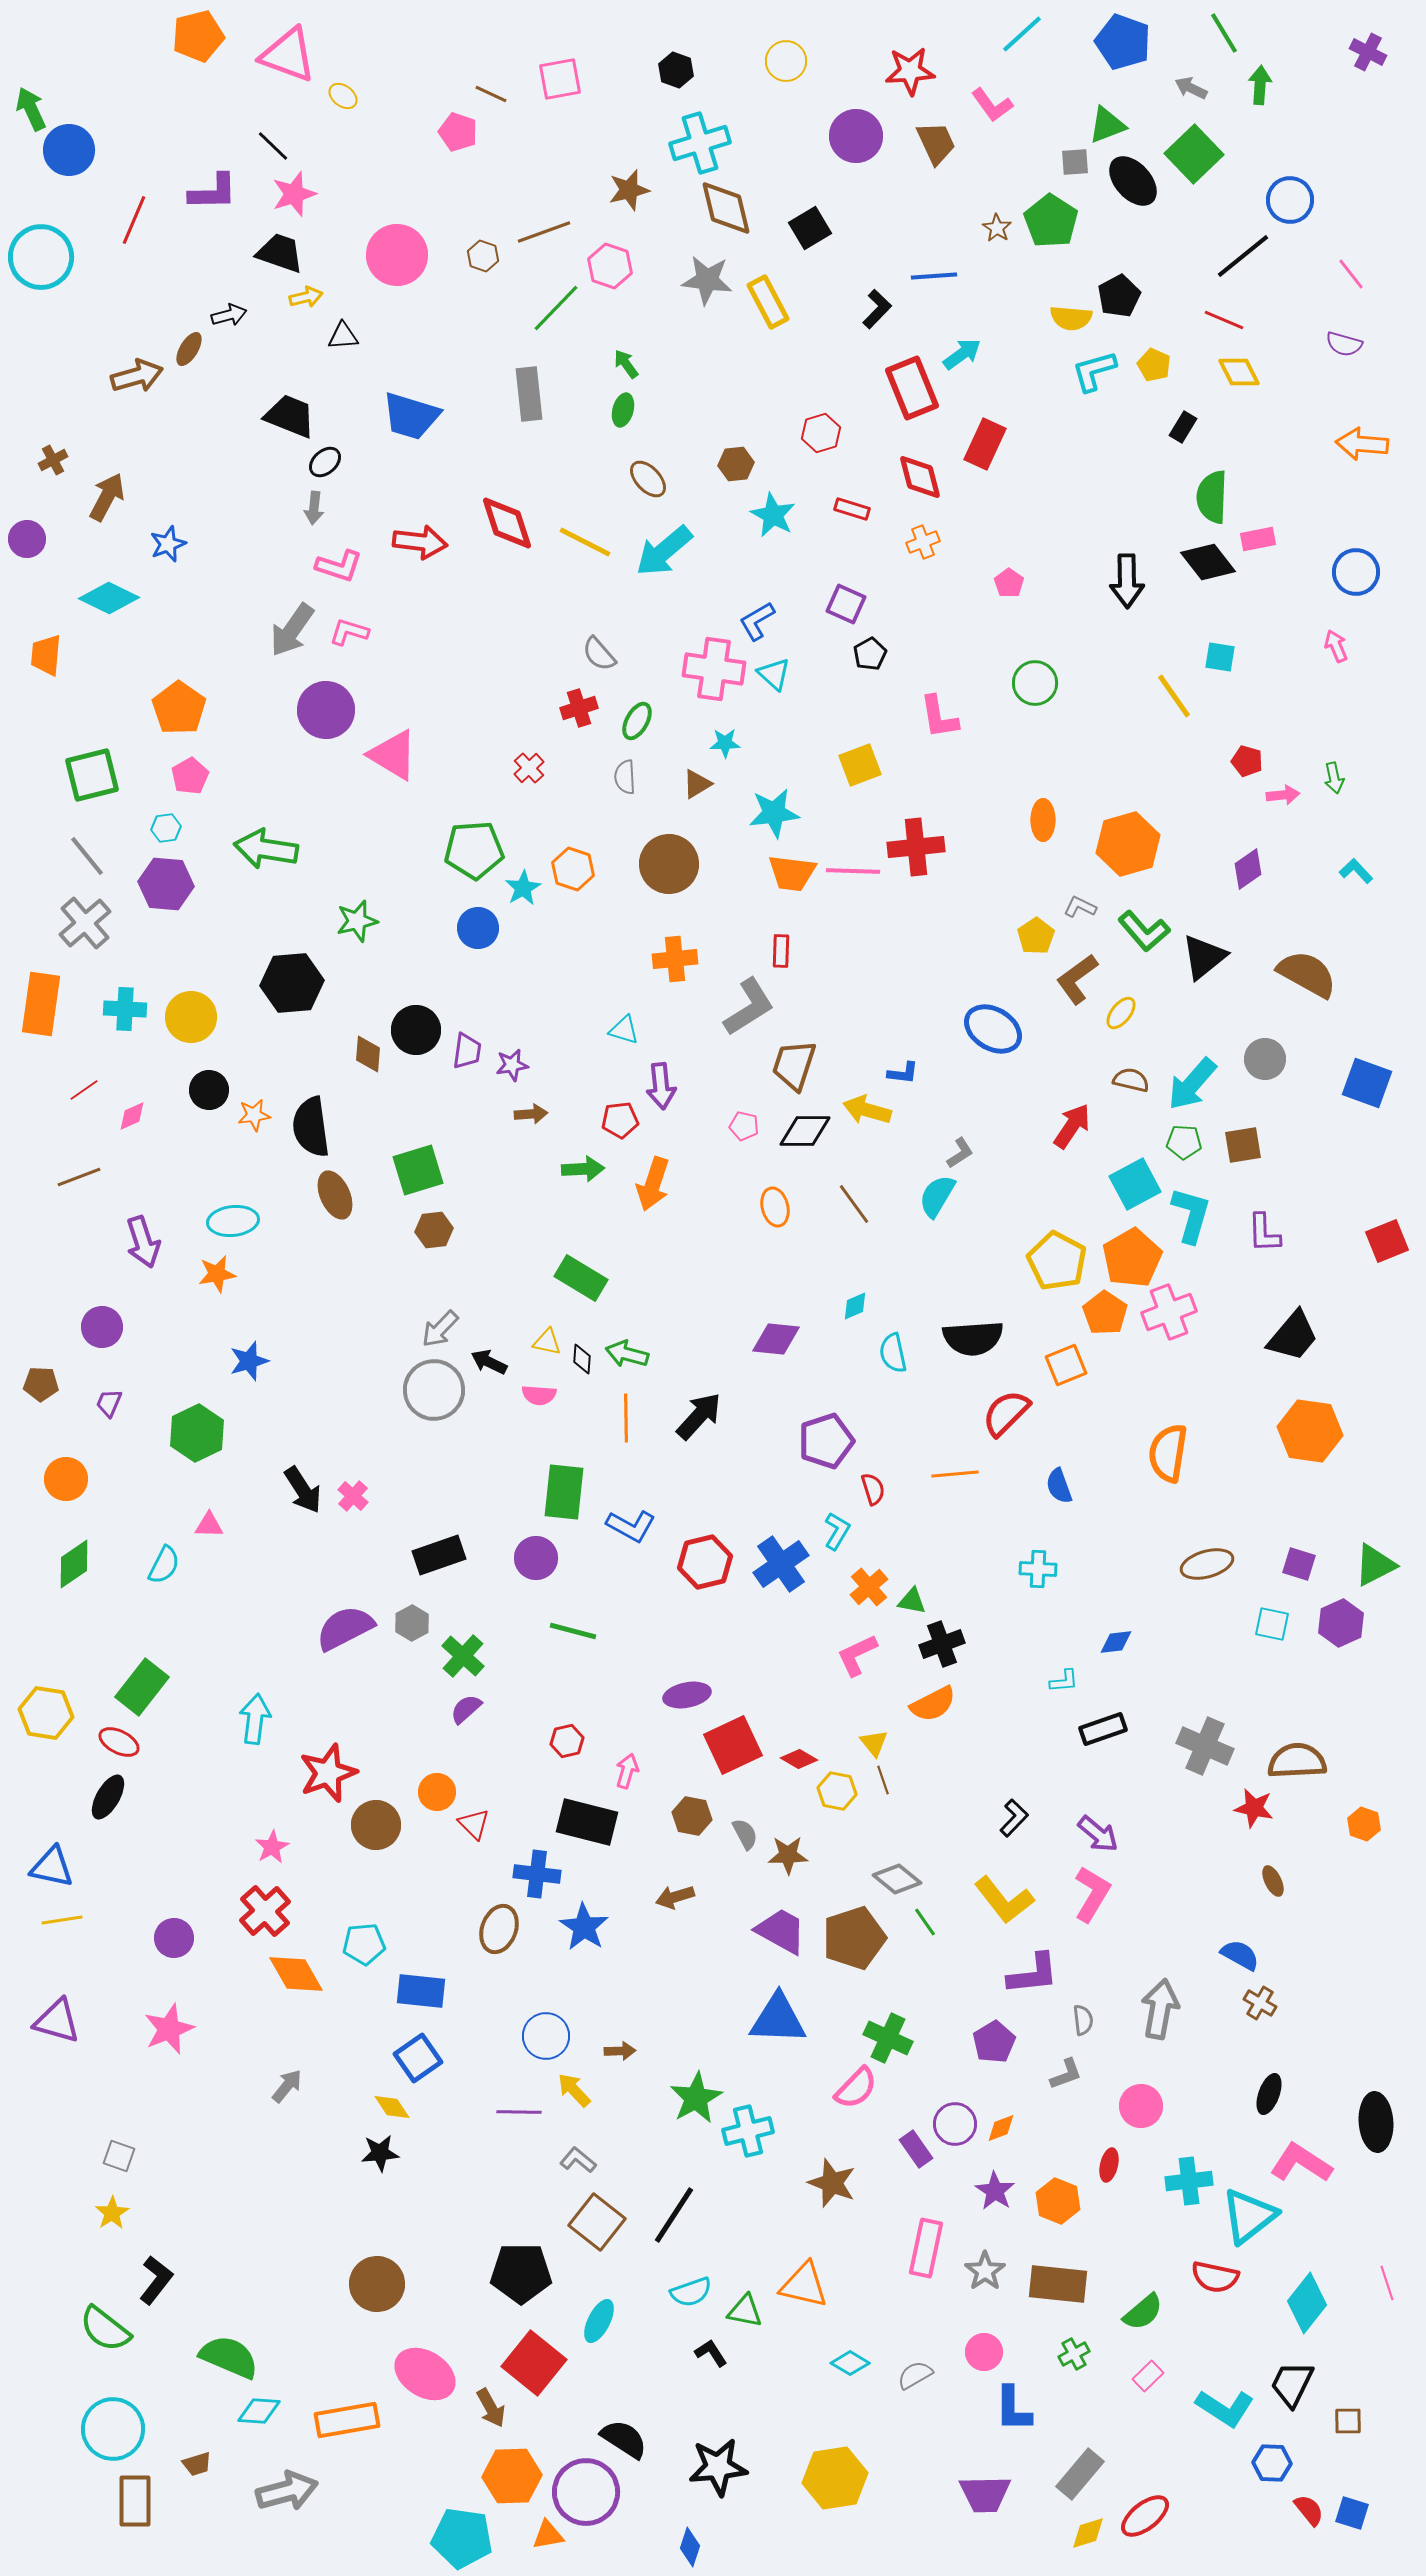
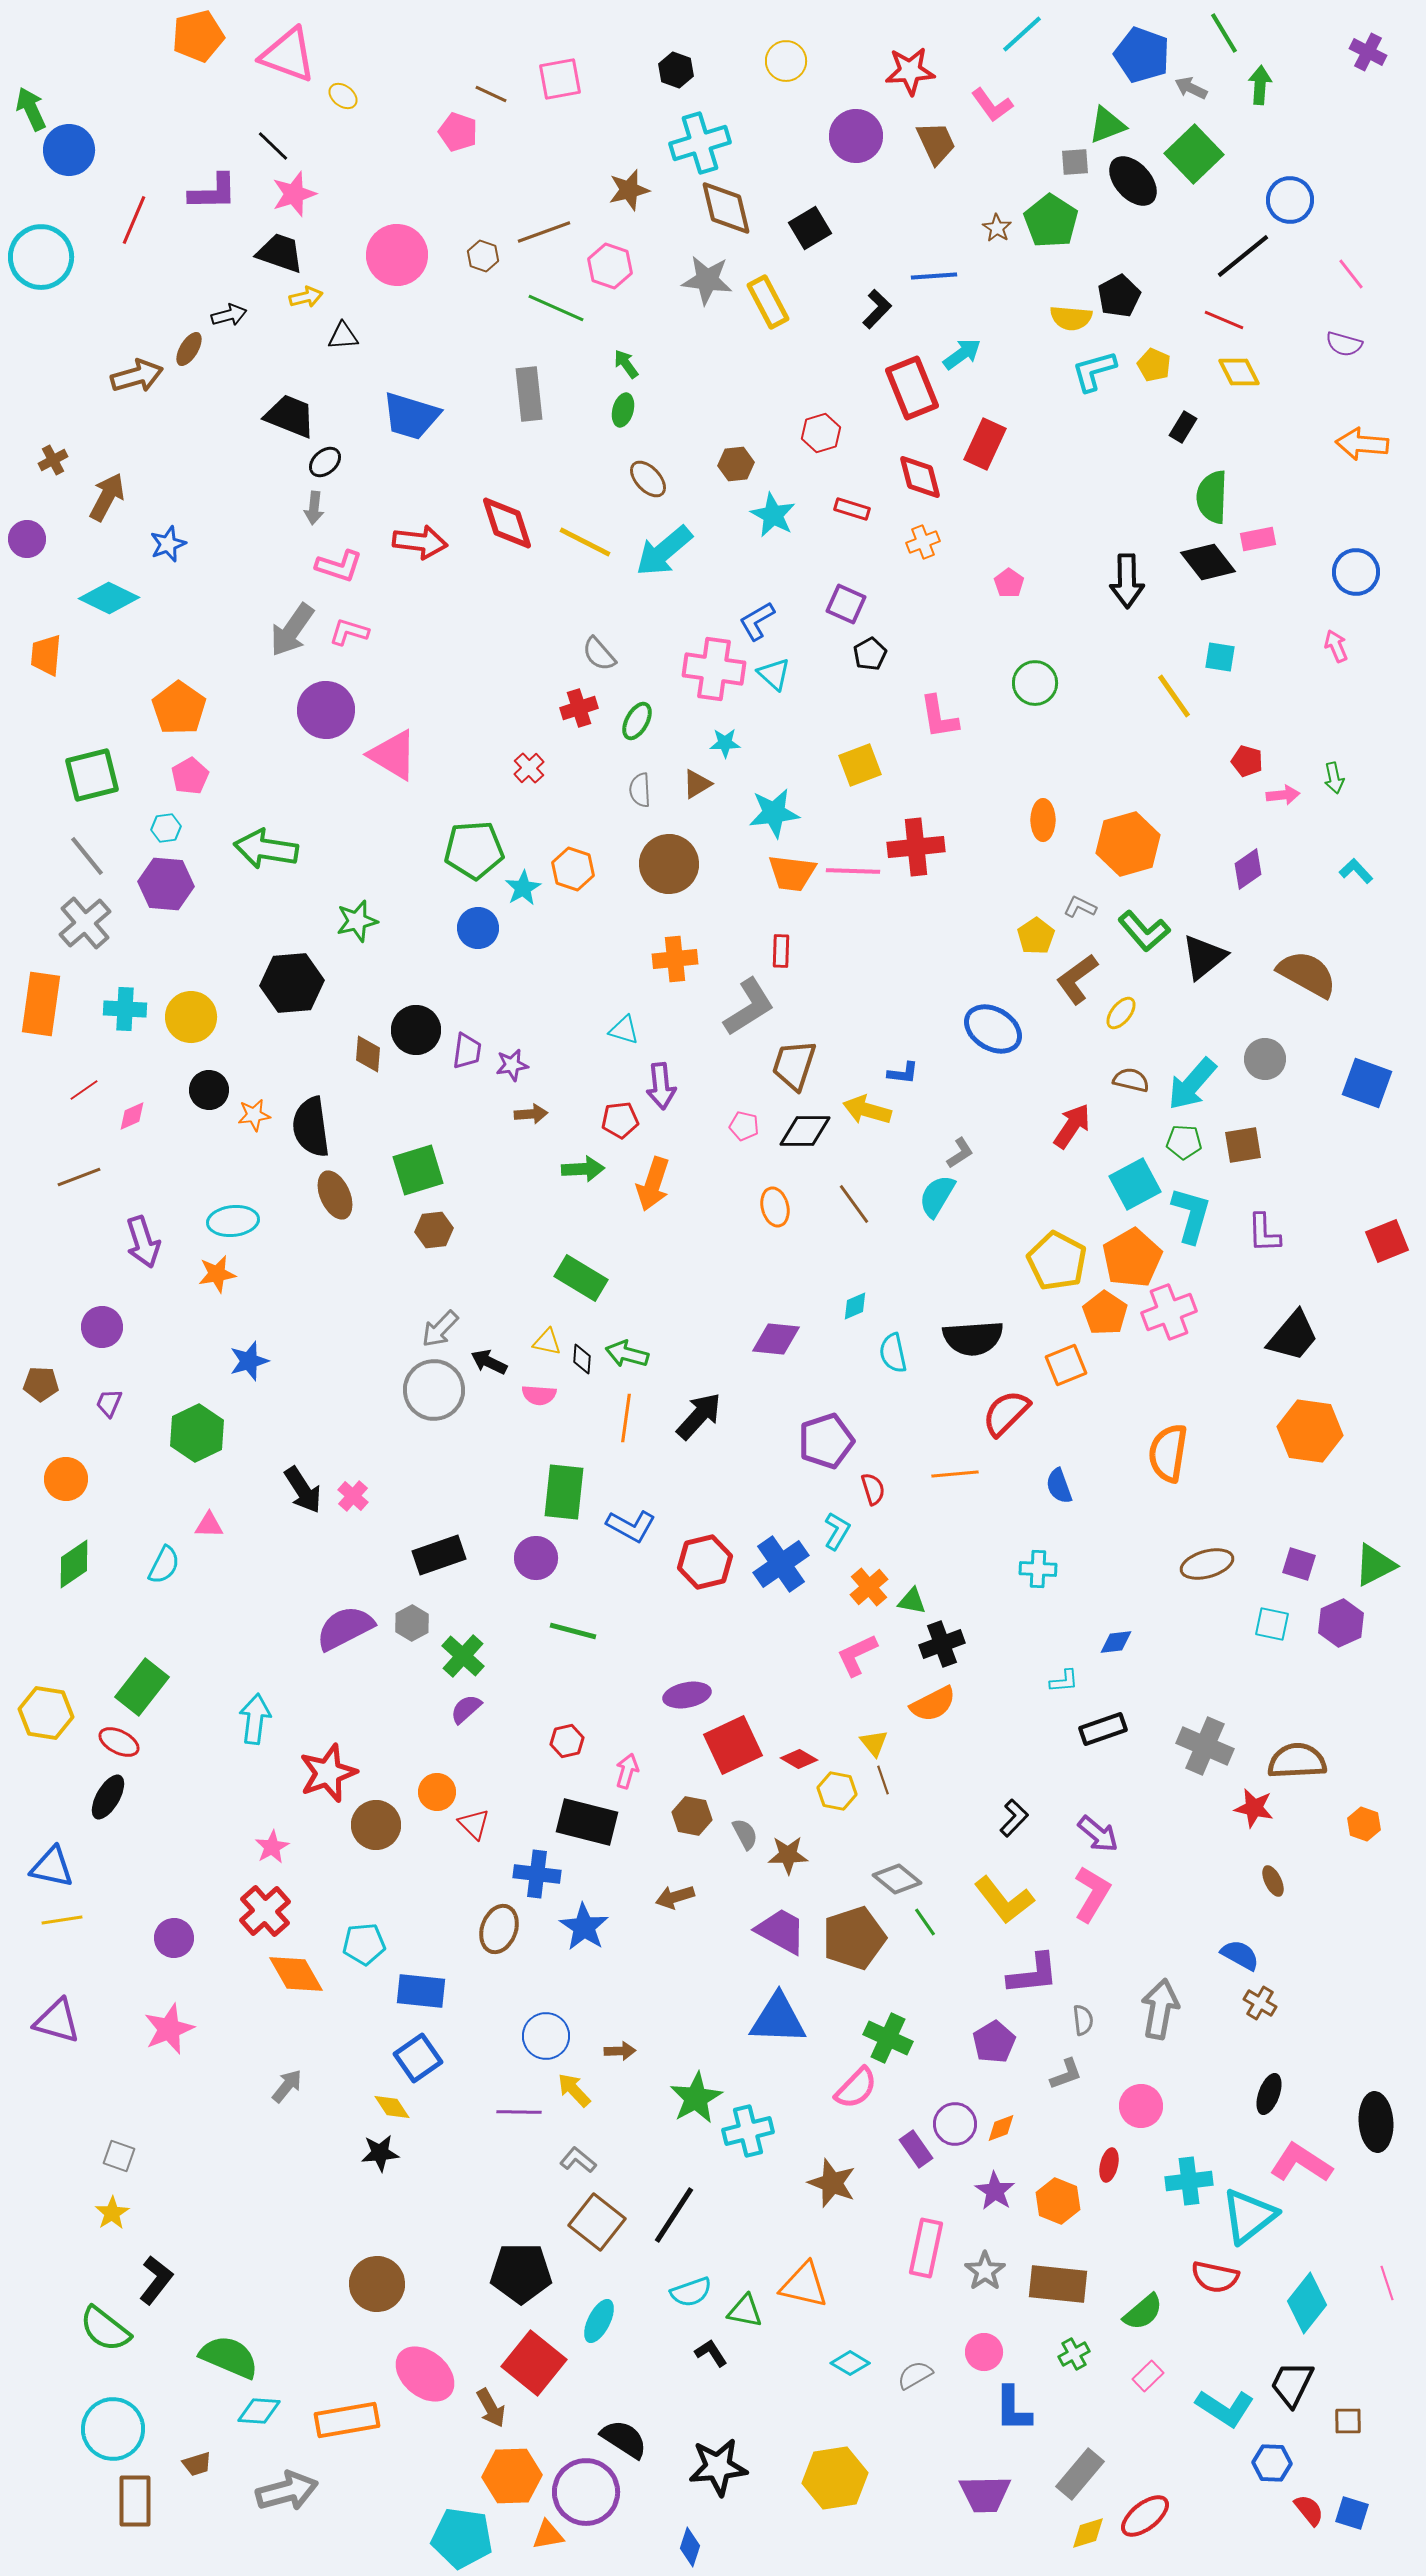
blue pentagon at (1123, 42): moved 19 px right, 13 px down
green line at (556, 308): rotated 70 degrees clockwise
gray semicircle at (625, 777): moved 15 px right, 13 px down
orange line at (626, 1418): rotated 9 degrees clockwise
pink ellipse at (425, 2374): rotated 8 degrees clockwise
